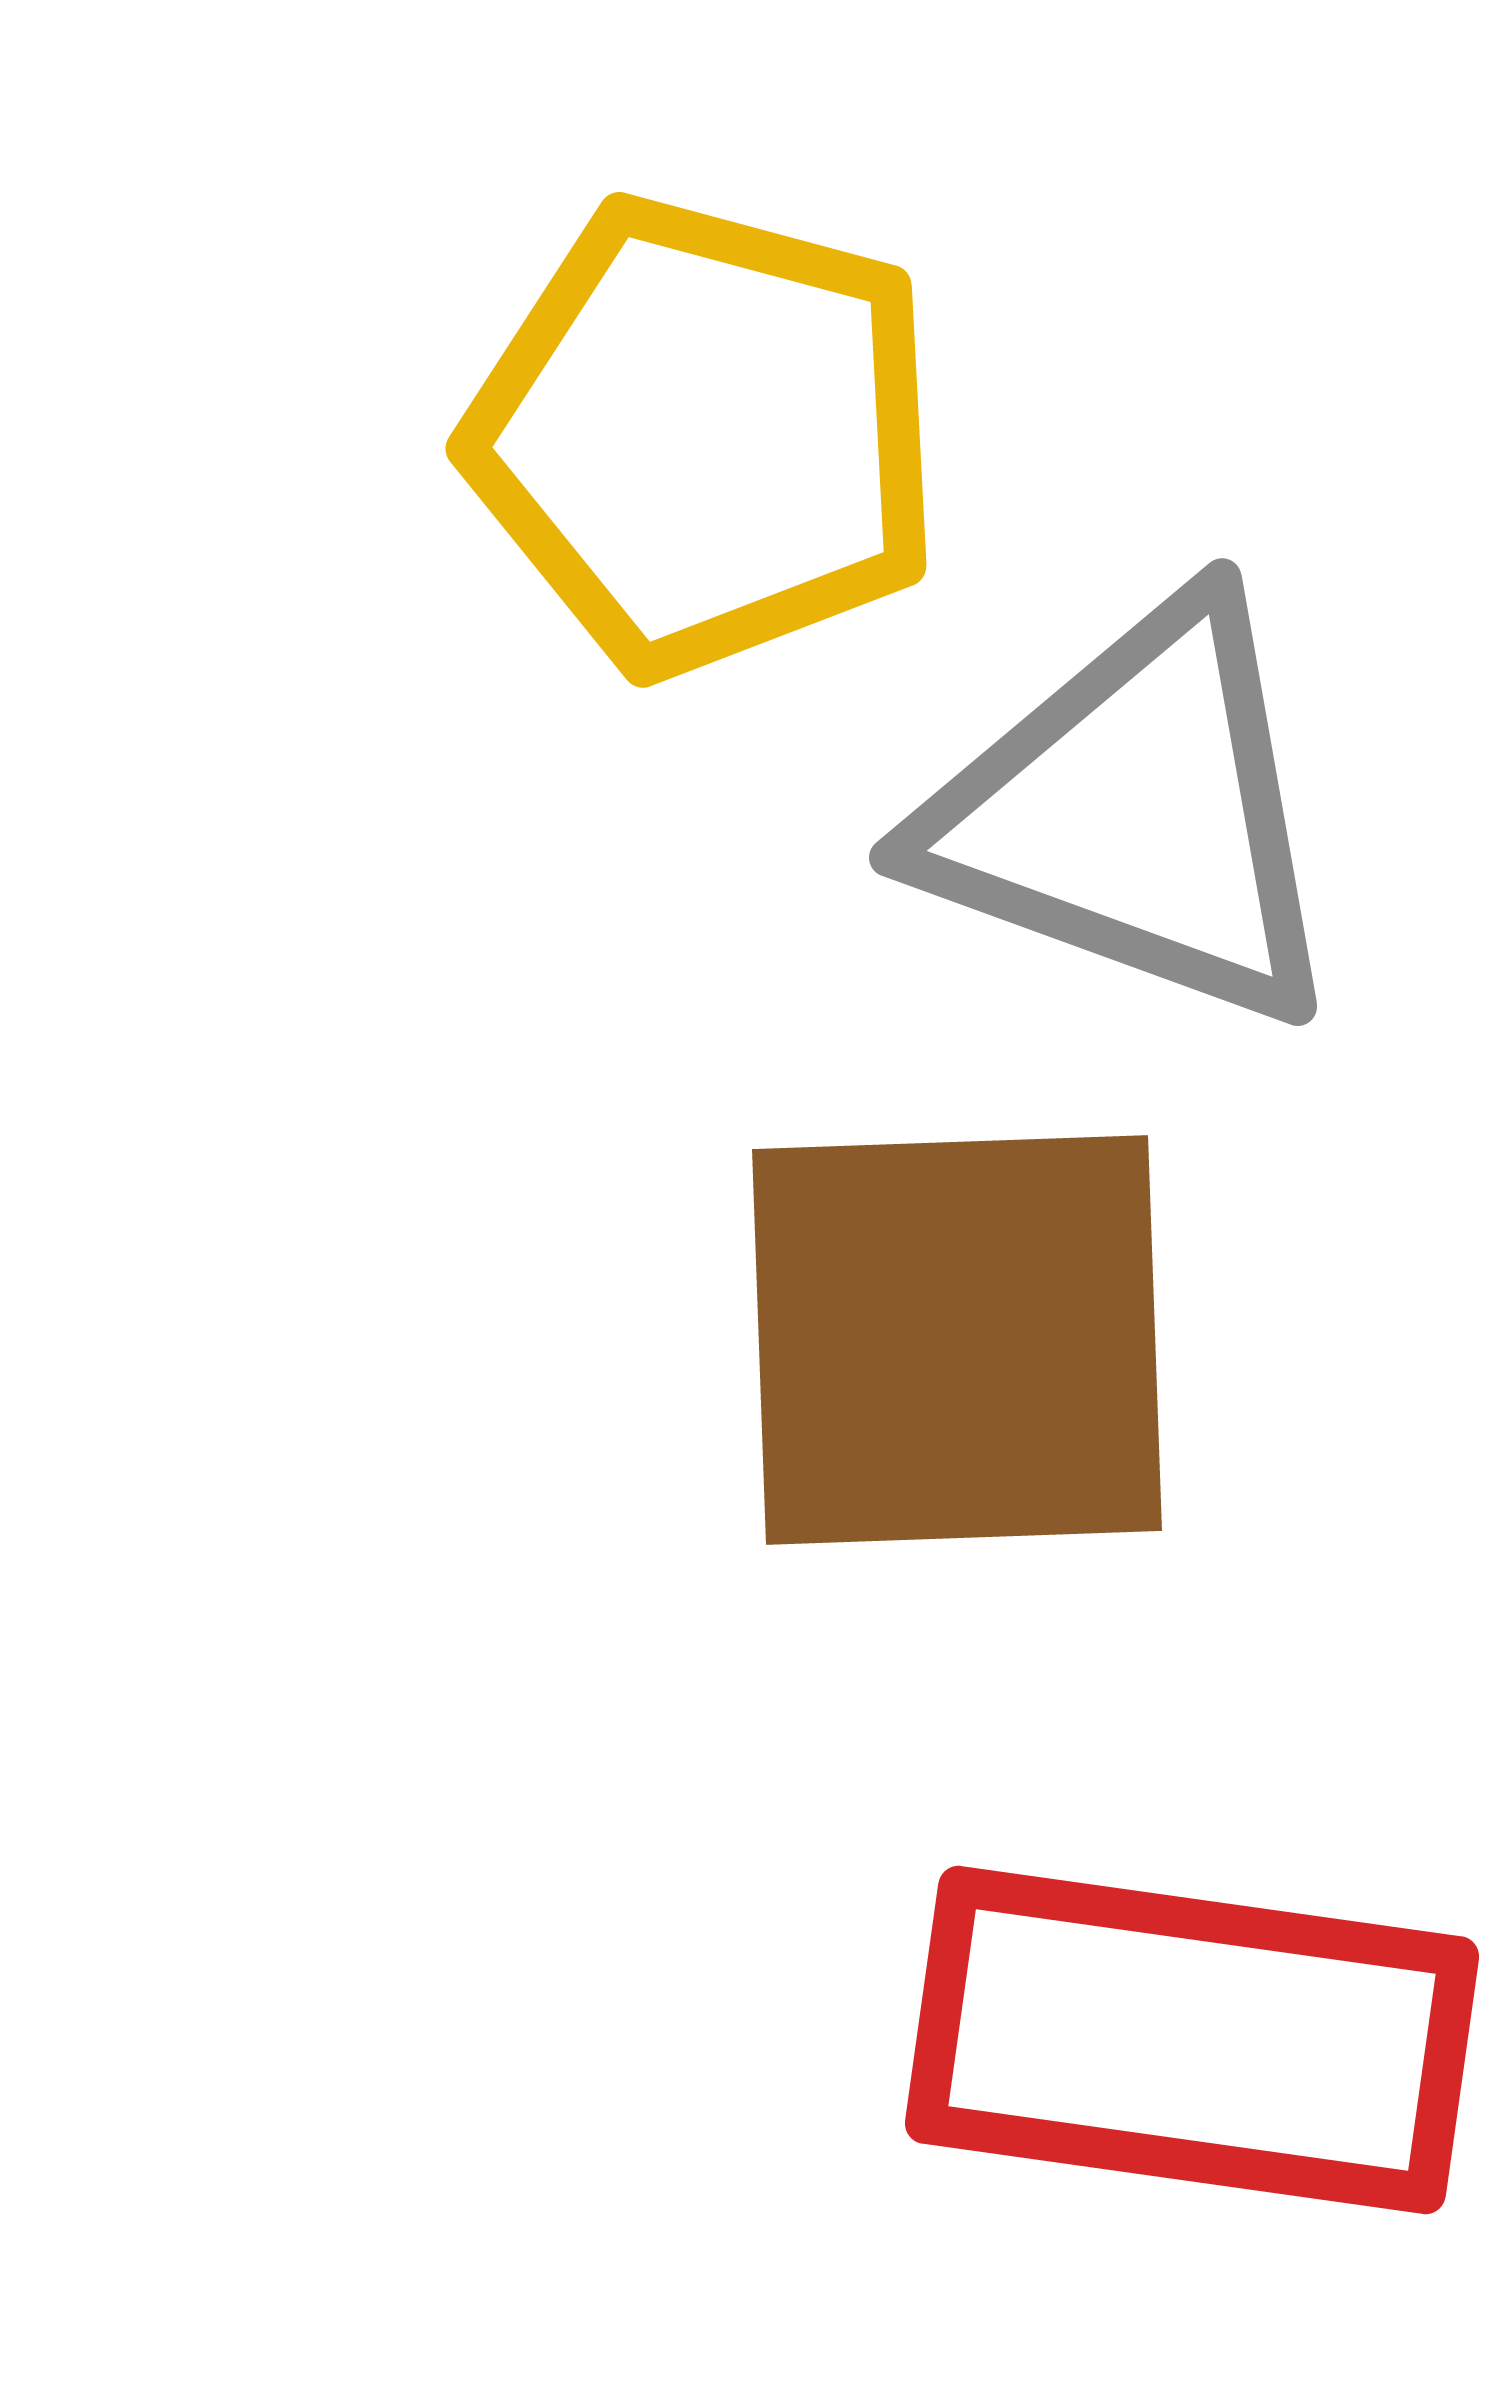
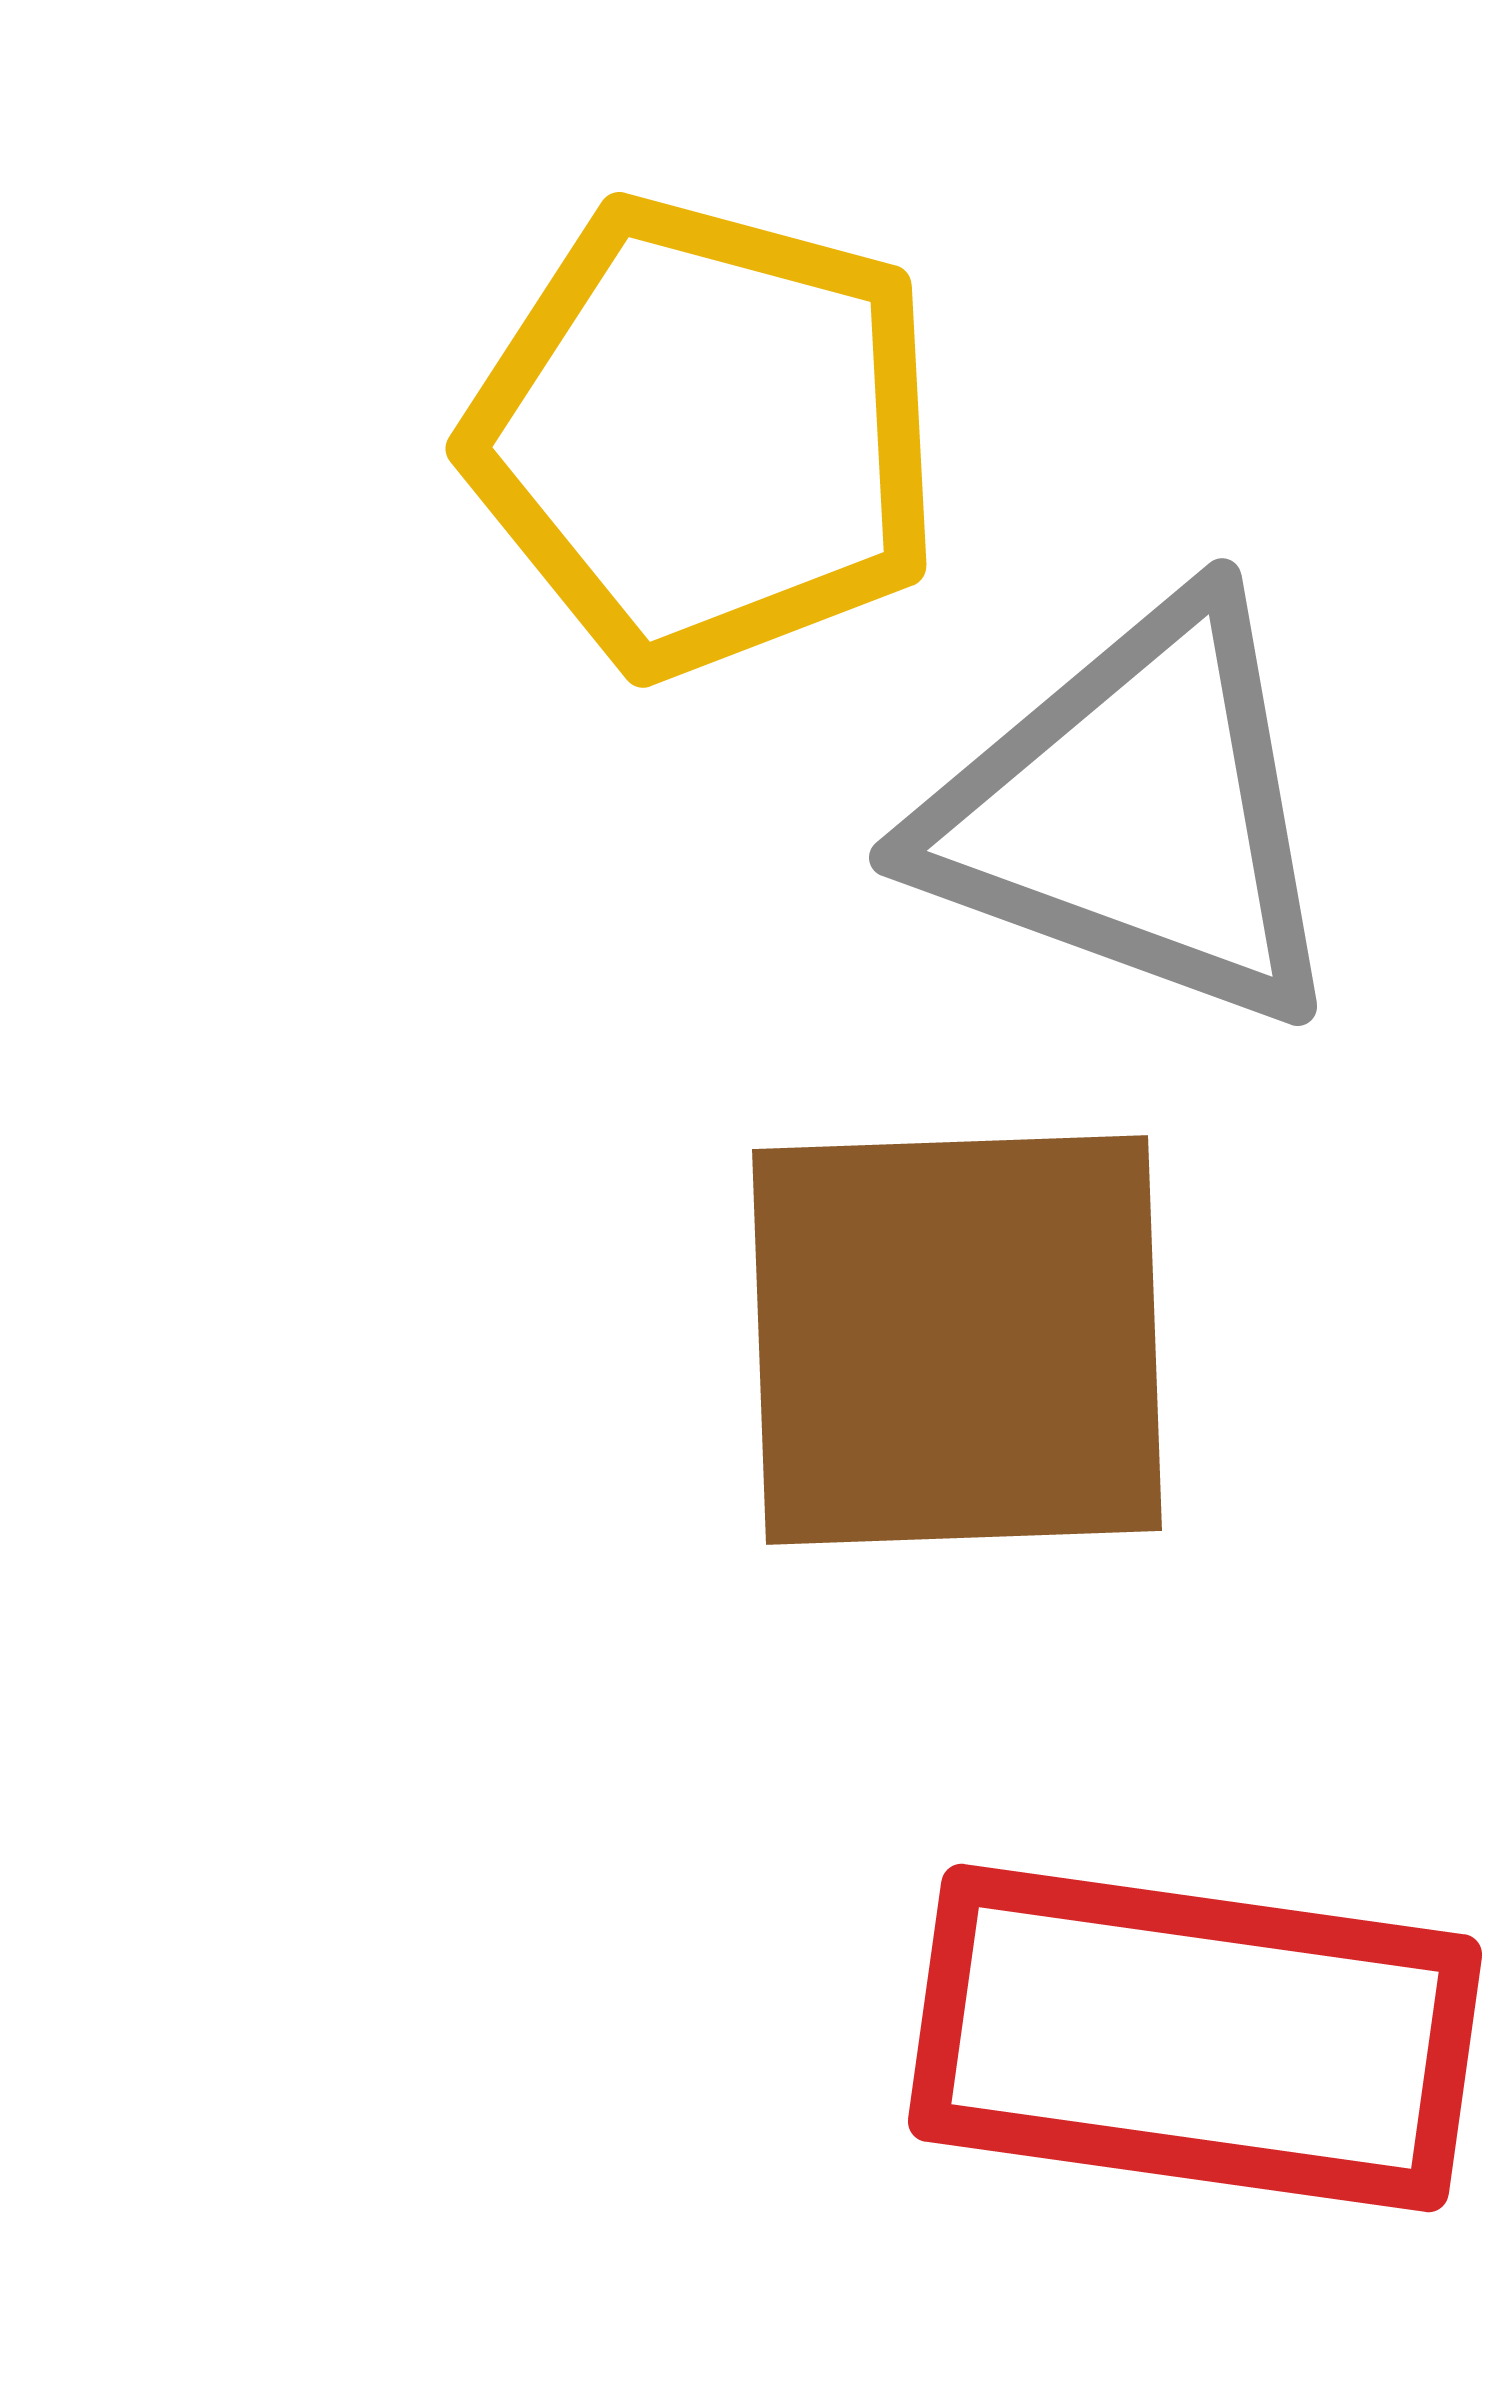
red rectangle: moved 3 px right, 2 px up
